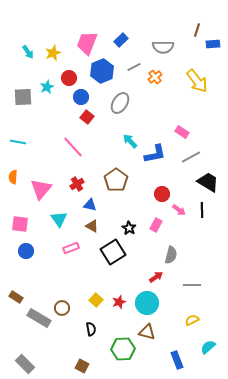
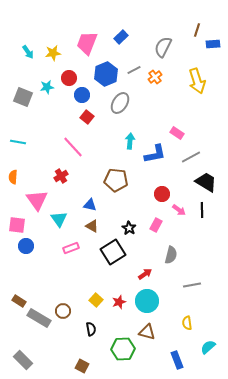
blue rectangle at (121, 40): moved 3 px up
gray semicircle at (163, 47): rotated 115 degrees clockwise
yellow star at (53, 53): rotated 14 degrees clockwise
gray line at (134, 67): moved 3 px down
blue hexagon at (102, 71): moved 4 px right, 3 px down
yellow arrow at (197, 81): rotated 20 degrees clockwise
cyan star at (47, 87): rotated 16 degrees clockwise
gray square at (23, 97): rotated 24 degrees clockwise
blue circle at (81, 97): moved 1 px right, 2 px up
pink rectangle at (182, 132): moved 5 px left, 1 px down
cyan arrow at (130, 141): rotated 49 degrees clockwise
brown pentagon at (116, 180): rotated 30 degrees counterclockwise
black trapezoid at (208, 182): moved 2 px left
red cross at (77, 184): moved 16 px left, 8 px up
pink triangle at (41, 189): moved 4 px left, 11 px down; rotated 15 degrees counterclockwise
pink square at (20, 224): moved 3 px left, 1 px down
blue circle at (26, 251): moved 5 px up
red arrow at (156, 277): moved 11 px left, 3 px up
gray line at (192, 285): rotated 12 degrees counterclockwise
brown rectangle at (16, 297): moved 3 px right, 4 px down
cyan circle at (147, 303): moved 2 px up
brown circle at (62, 308): moved 1 px right, 3 px down
yellow semicircle at (192, 320): moved 5 px left, 3 px down; rotated 72 degrees counterclockwise
gray rectangle at (25, 364): moved 2 px left, 4 px up
